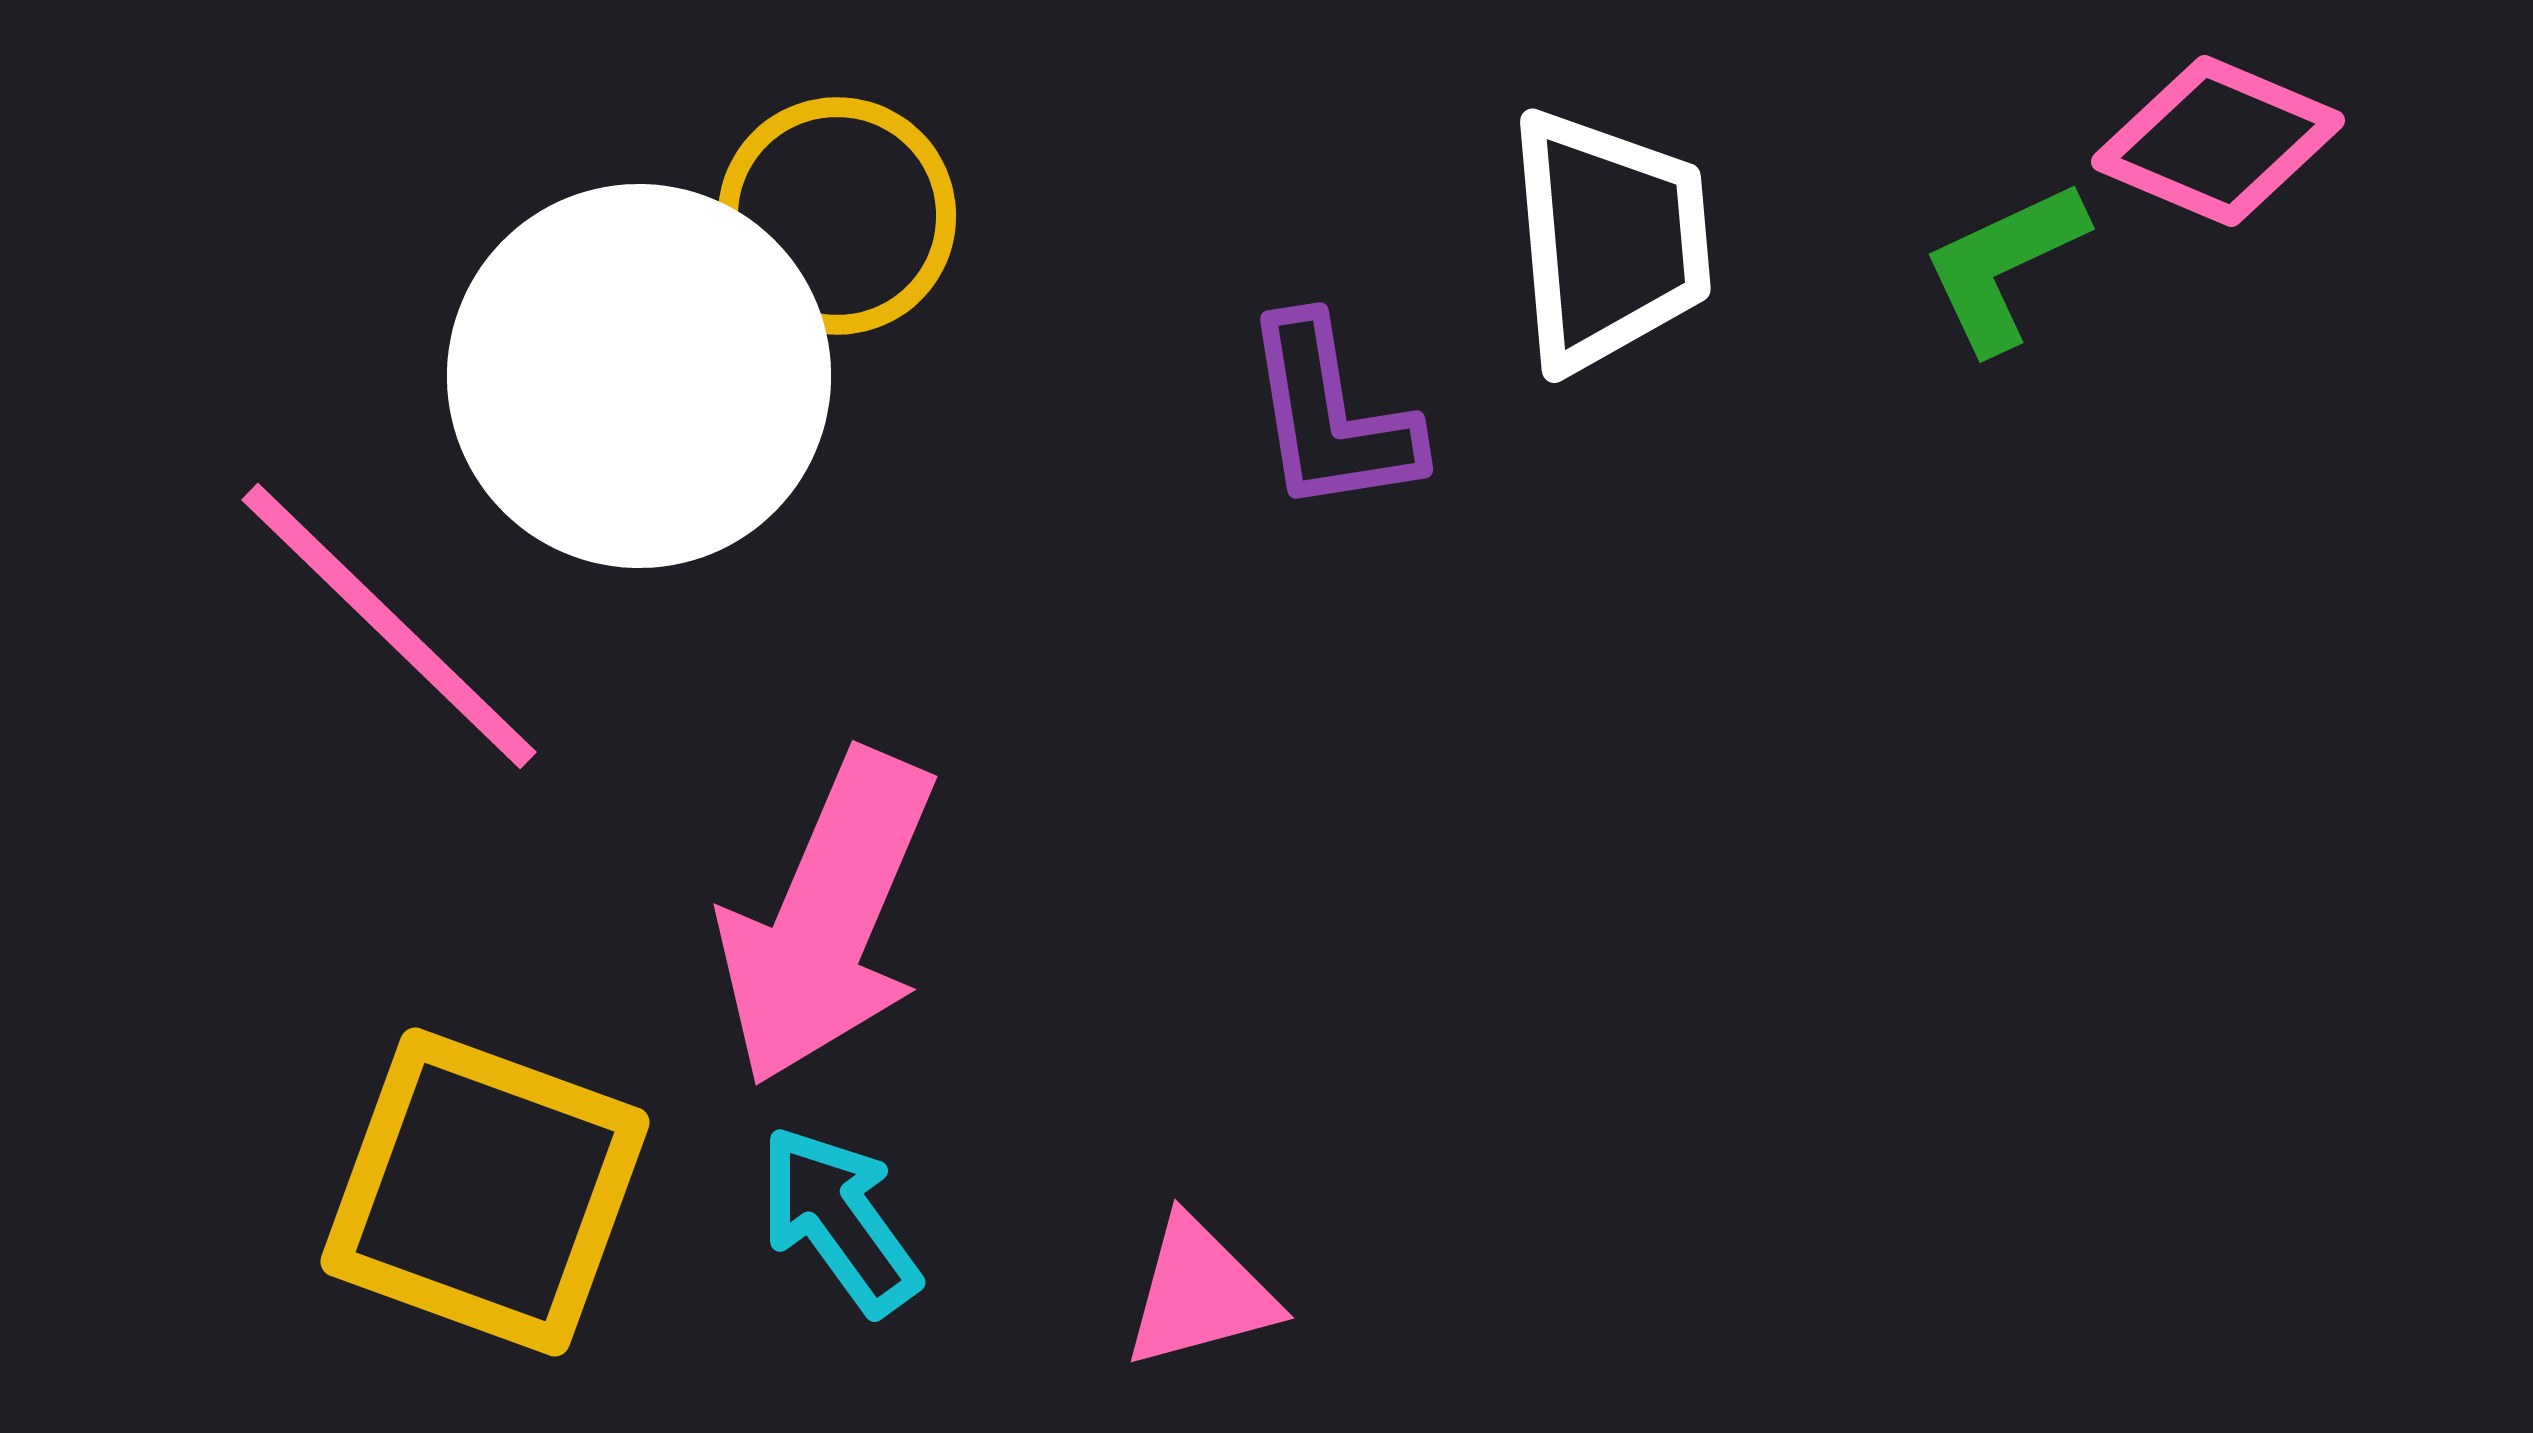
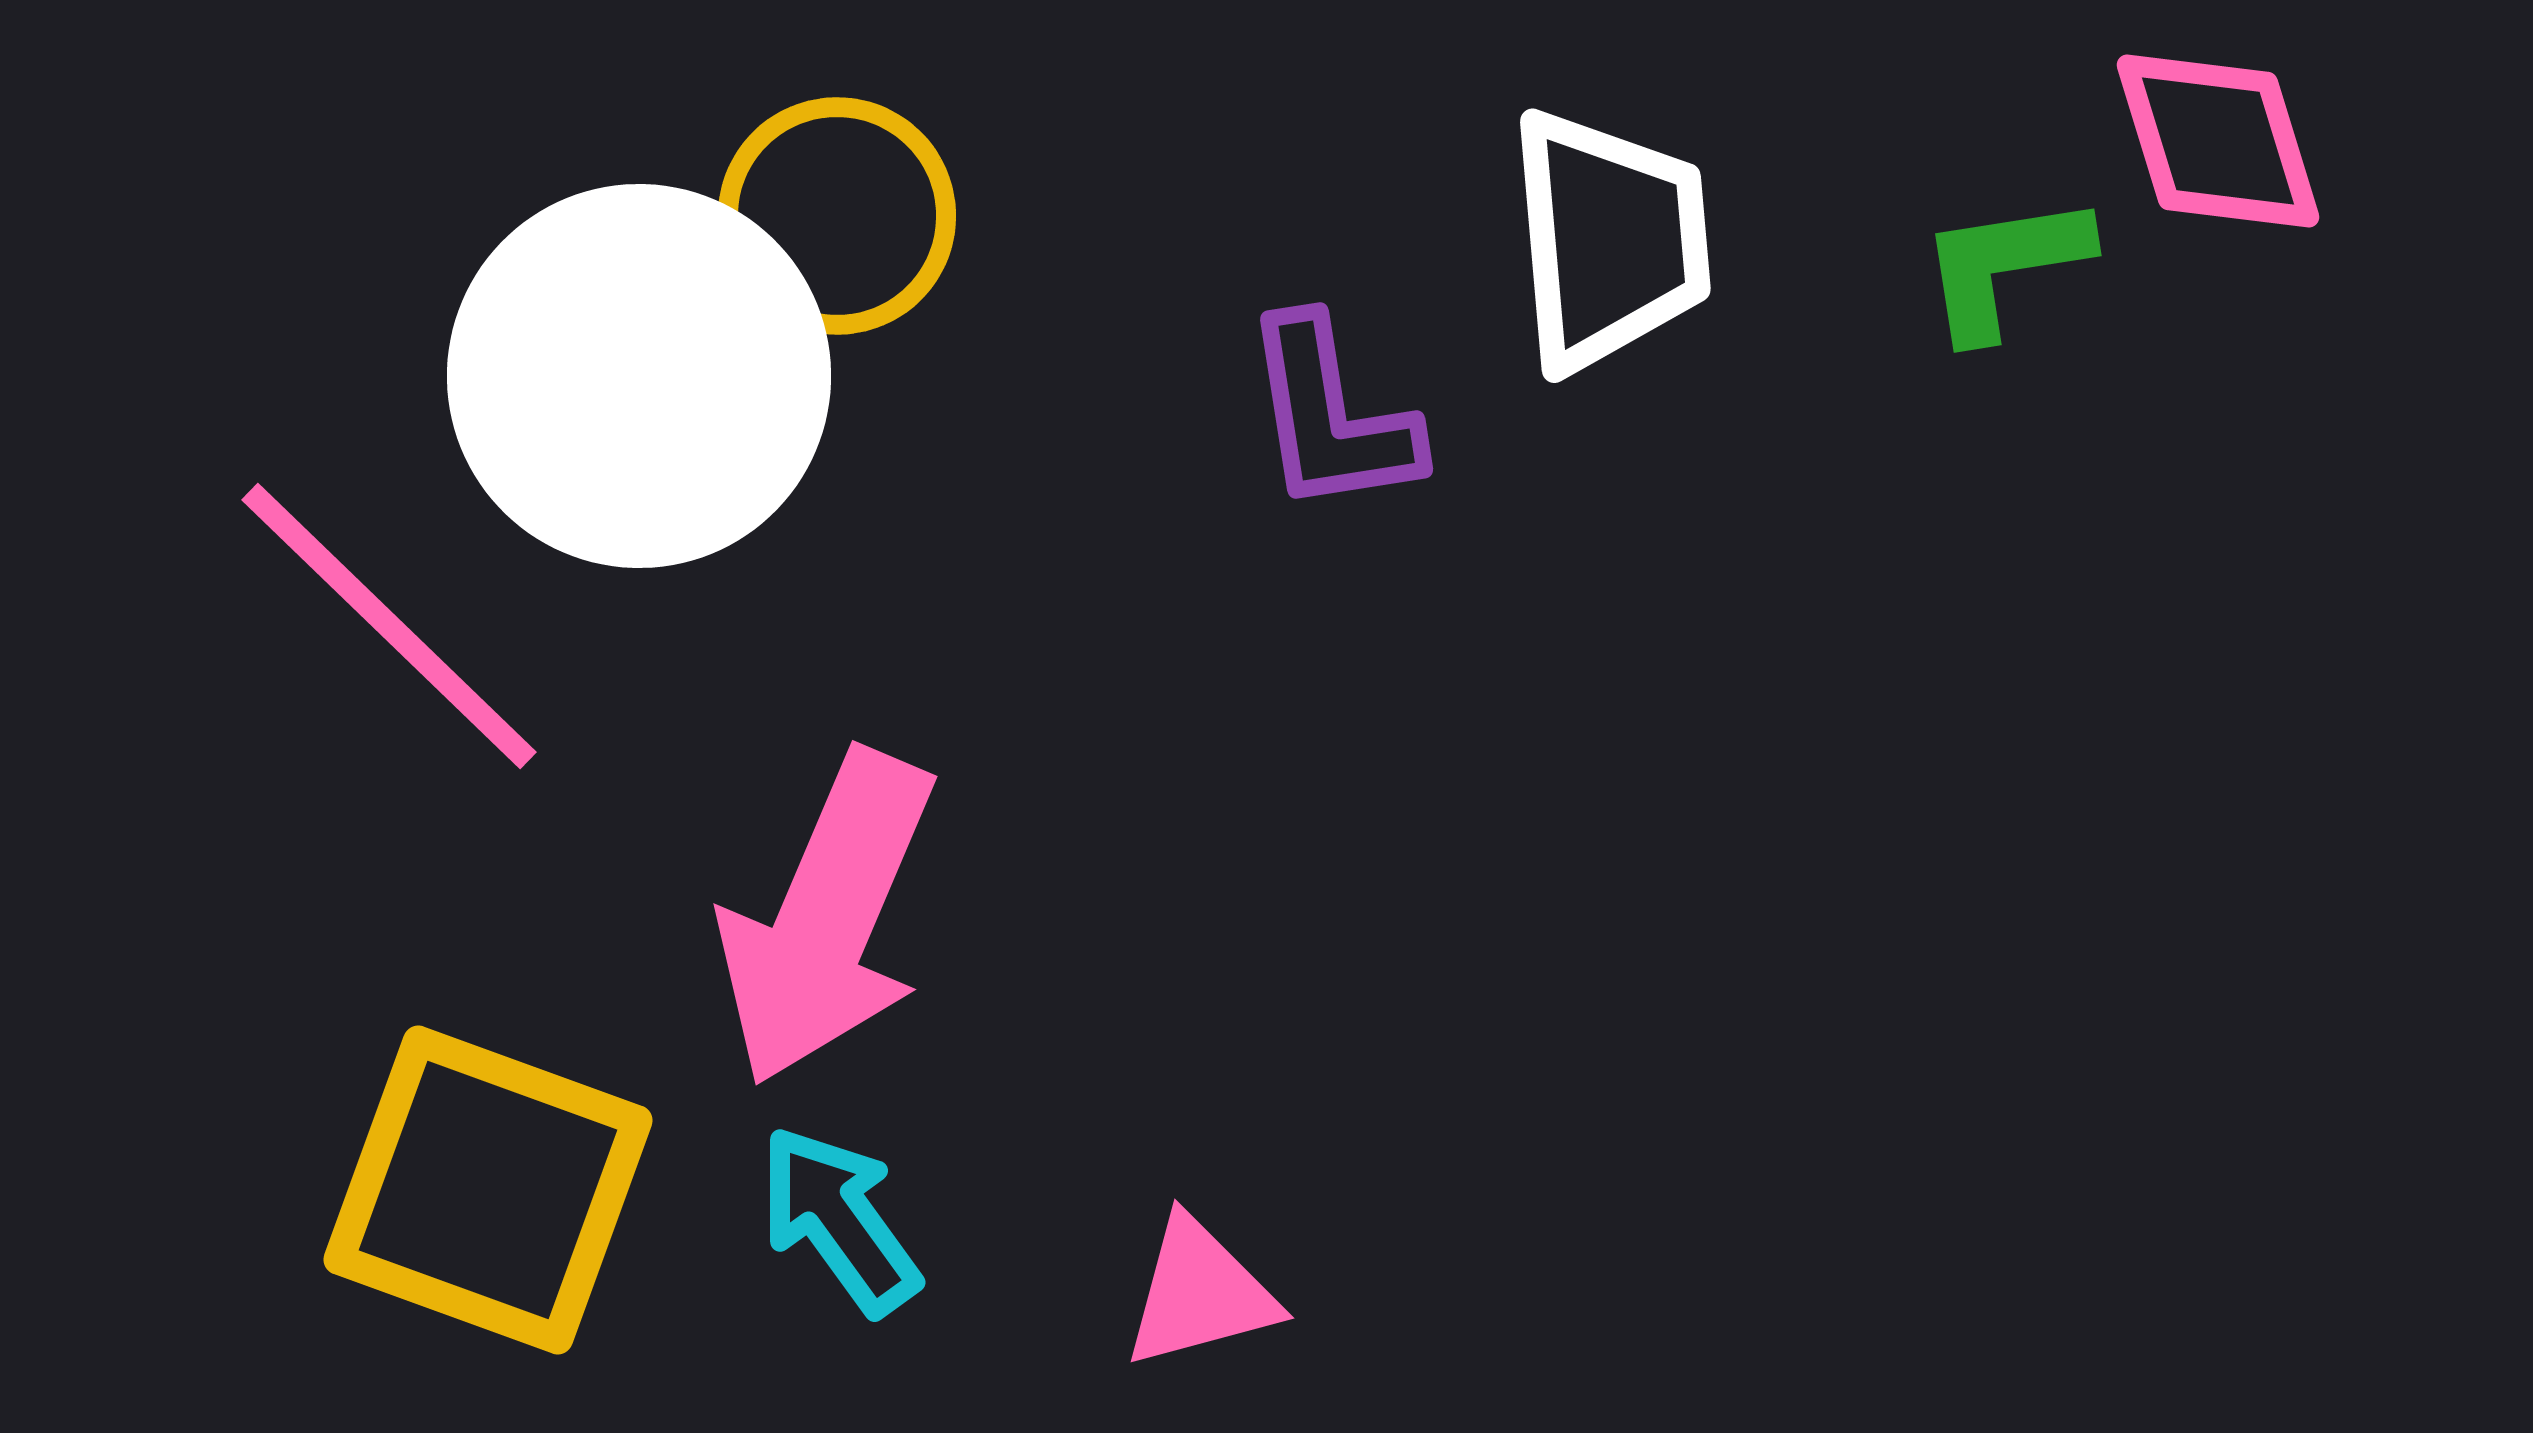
pink diamond: rotated 50 degrees clockwise
green L-shape: rotated 16 degrees clockwise
yellow square: moved 3 px right, 2 px up
